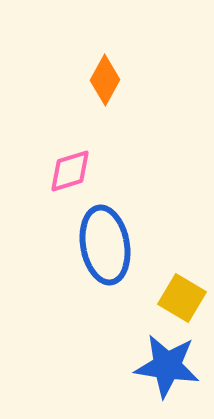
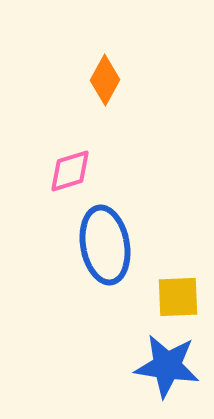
yellow square: moved 4 px left, 1 px up; rotated 33 degrees counterclockwise
